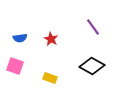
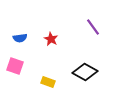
black diamond: moved 7 px left, 6 px down
yellow rectangle: moved 2 px left, 4 px down
